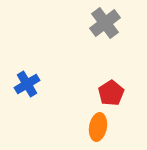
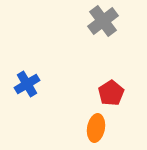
gray cross: moved 2 px left, 2 px up
orange ellipse: moved 2 px left, 1 px down
